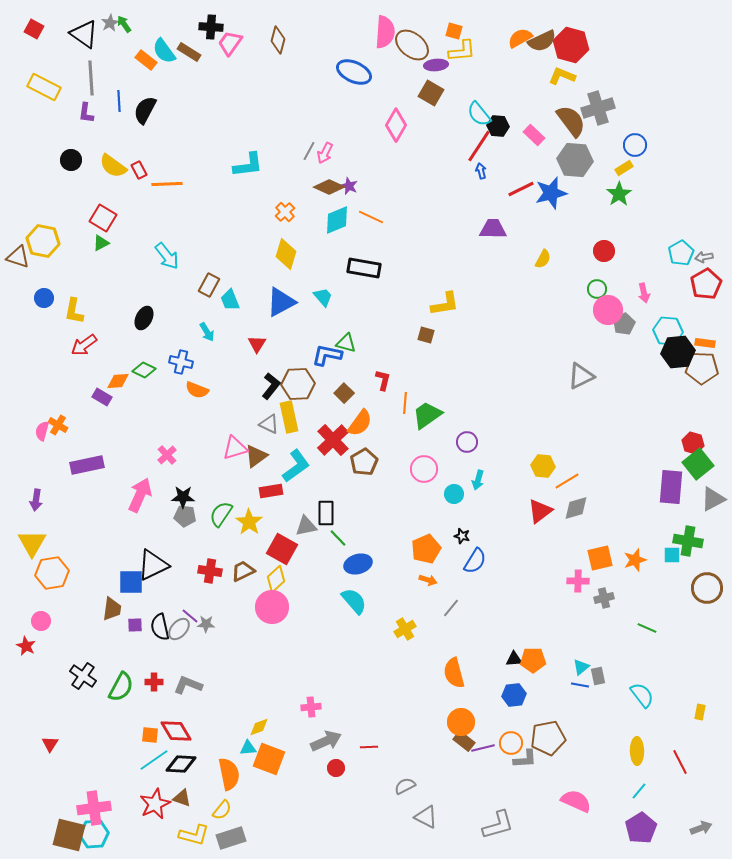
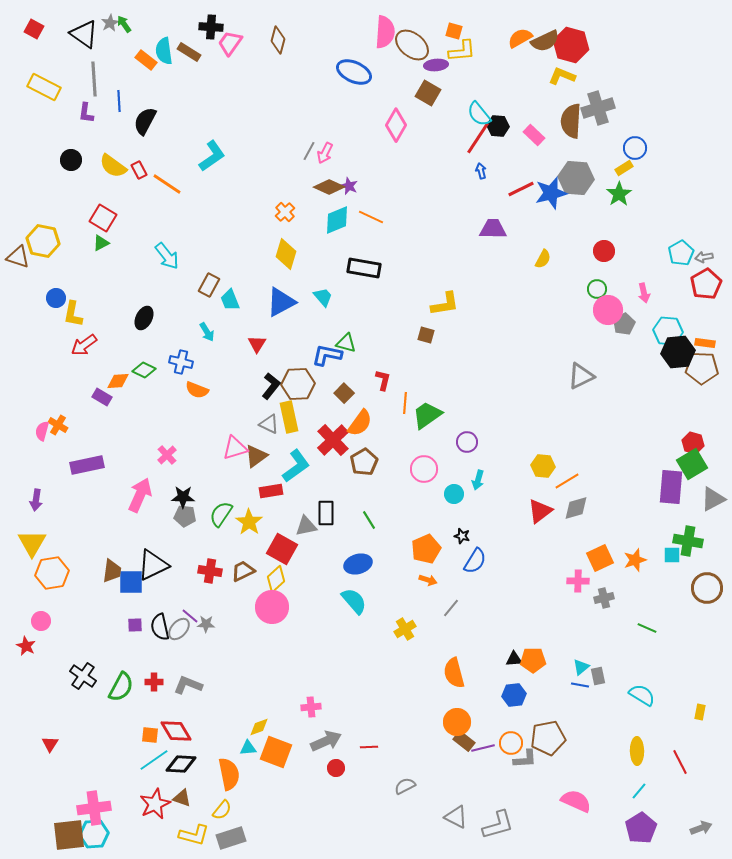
brown semicircle at (542, 41): moved 3 px right
cyan semicircle at (164, 51): rotated 28 degrees clockwise
gray line at (91, 78): moved 3 px right, 1 px down
brown square at (431, 93): moved 3 px left
black semicircle at (145, 110): moved 11 px down
brown semicircle at (571, 121): rotated 140 degrees counterclockwise
blue circle at (635, 145): moved 3 px down
red line at (479, 146): moved 1 px left, 8 px up
gray hexagon at (575, 160): moved 1 px right, 18 px down
cyan L-shape at (248, 165): moved 36 px left, 9 px up; rotated 28 degrees counterclockwise
orange line at (167, 184): rotated 36 degrees clockwise
blue circle at (44, 298): moved 12 px right
yellow L-shape at (74, 311): moved 1 px left, 3 px down
green square at (698, 464): moved 6 px left; rotated 8 degrees clockwise
green line at (338, 538): moved 31 px right, 18 px up; rotated 12 degrees clockwise
orange square at (600, 558): rotated 12 degrees counterclockwise
brown trapezoid at (112, 609): moved 38 px up
cyan semicircle at (642, 695): rotated 20 degrees counterclockwise
orange circle at (461, 722): moved 4 px left
orange square at (269, 759): moved 7 px right, 7 px up
gray triangle at (426, 817): moved 30 px right
brown square at (69, 835): rotated 20 degrees counterclockwise
